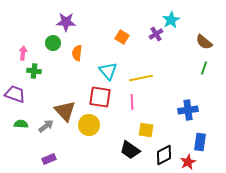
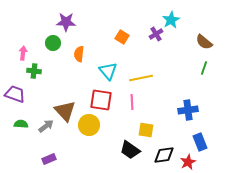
orange semicircle: moved 2 px right, 1 px down
red square: moved 1 px right, 3 px down
blue rectangle: rotated 30 degrees counterclockwise
black diamond: rotated 20 degrees clockwise
